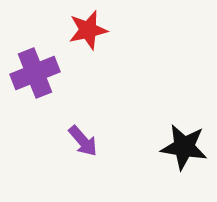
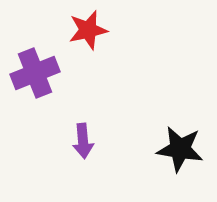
purple arrow: rotated 36 degrees clockwise
black star: moved 4 px left, 2 px down
